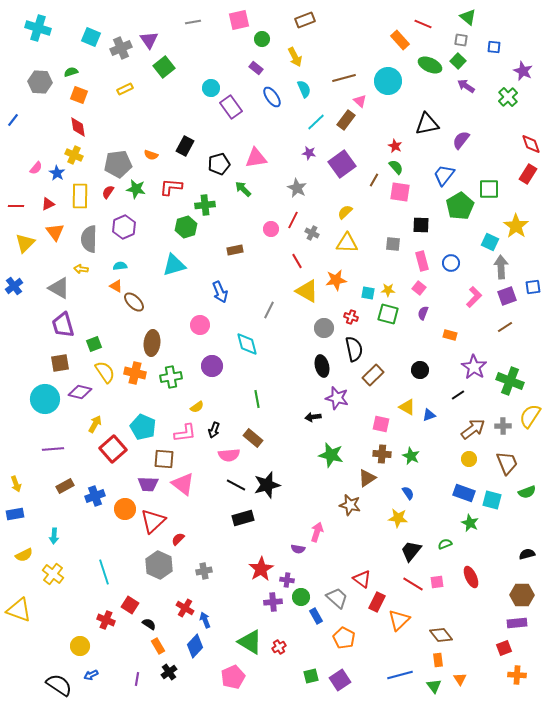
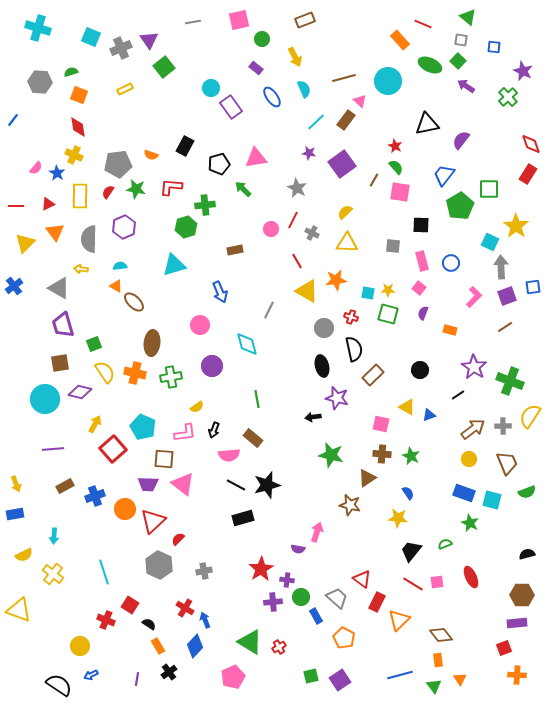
gray square at (393, 244): moved 2 px down
orange rectangle at (450, 335): moved 5 px up
